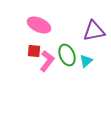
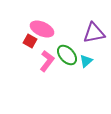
pink ellipse: moved 3 px right, 4 px down
purple triangle: moved 2 px down
red square: moved 4 px left, 10 px up; rotated 24 degrees clockwise
green ellipse: rotated 20 degrees counterclockwise
